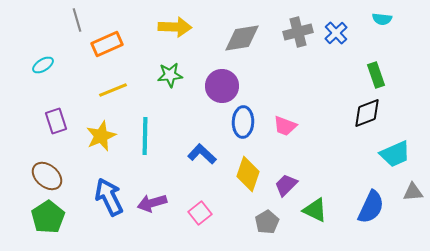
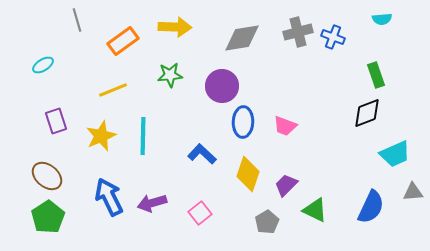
cyan semicircle: rotated 12 degrees counterclockwise
blue cross: moved 3 px left, 4 px down; rotated 25 degrees counterclockwise
orange rectangle: moved 16 px right, 3 px up; rotated 12 degrees counterclockwise
cyan line: moved 2 px left
